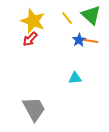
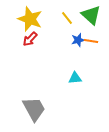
yellow star: moved 3 px left, 2 px up
blue star: moved 1 px left; rotated 16 degrees clockwise
